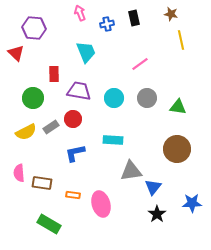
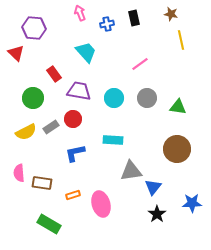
cyan trapezoid: rotated 20 degrees counterclockwise
red rectangle: rotated 35 degrees counterclockwise
orange rectangle: rotated 24 degrees counterclockwise
